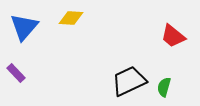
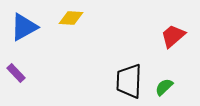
blue triangle: rotated 20 degrees clockwise
red trapezoid: rotated 100 degrees clockwise
black trapezoid: rotated 63 degrees counterclockwise
green semicircle: rotated 30 degrees clockwise
